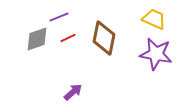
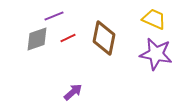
purple line: moved 5 px left, 1 px up
